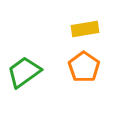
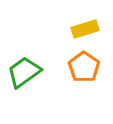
yellow rectangle: rotated 8 degrees counterclockwise
